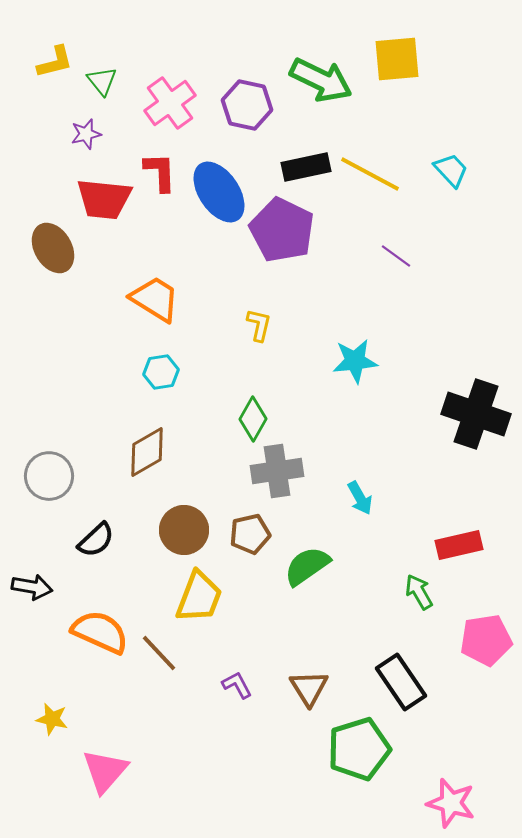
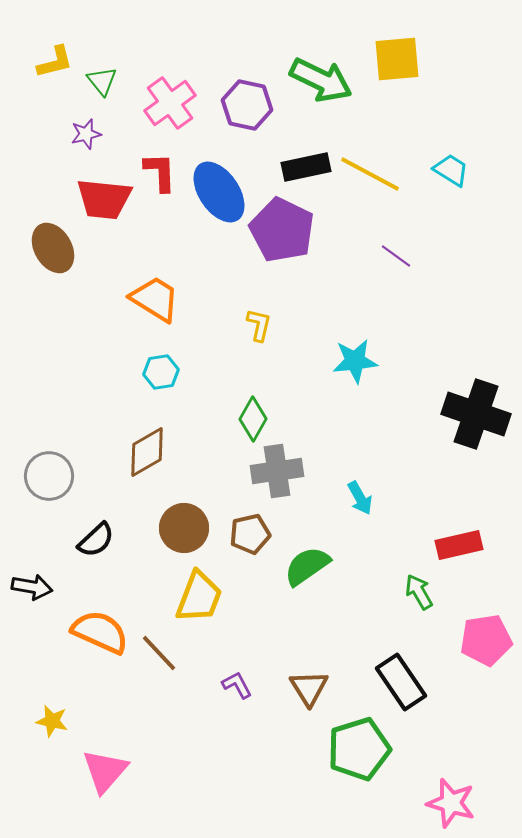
cyan trapezoid at (451, 170): rotated 15 degrees counterclockwise
brown circle at (184, 530): moved 2 px up
yellow star at (52, 719): moved 2 px down
